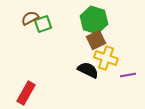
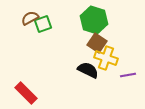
brown square: moved 1 px right, 3 px down; rotated 30 degrees counterclockwise
red rectangle: rotated 75 degrees counterclockwise
